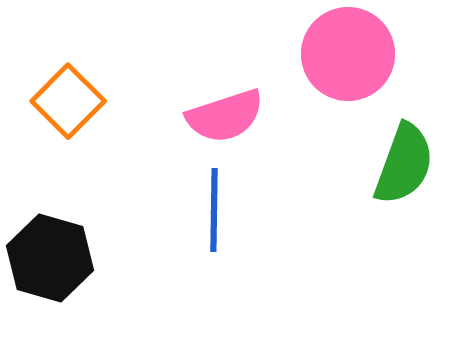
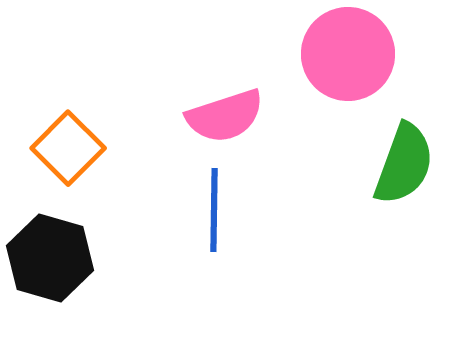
orange square: moved 47 px down
